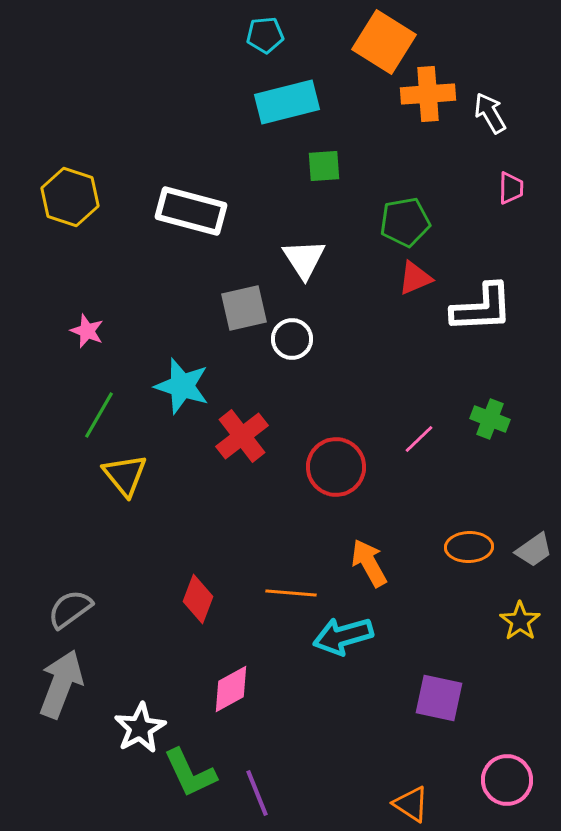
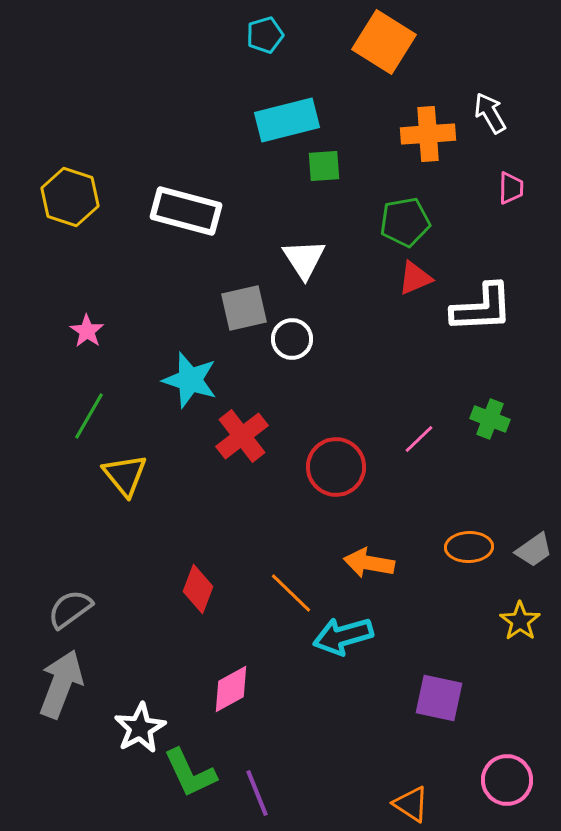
cyan pentagon: rotated 12 degrees counterclockwise
orange cross: moved 40 px down
cyan rectangle: moved 18 px down
white rectangle: moved 5 px left
pink star: rotated 12 degrees clockwise
cyan star: moved 8 px right, 6 px up
green line: moved 10 px left, 1 px down
orange arrow: rotated 51 degrees counterclockwise
orange line: rotated 39 degrees clockwise
red diamond: moved 10 px up
